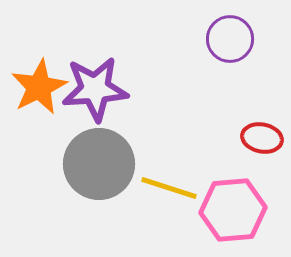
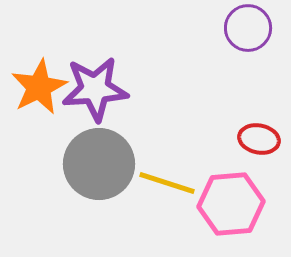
purple circle: moved 18 px right, 11 px up
red ellipse: moved 3 px left, 1 px down
yellow line: moved 2 px left, 5 px up
pink hexagon: moved 2 px left, 6 px up
